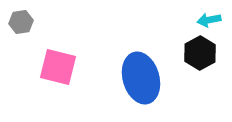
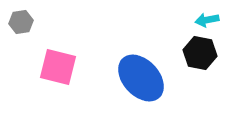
cyan arrow: moved 2 px left
black hexagon: rotated 20 degrees counterclockwise
blue ellipse: rotated 27 degrees counterclockwise
